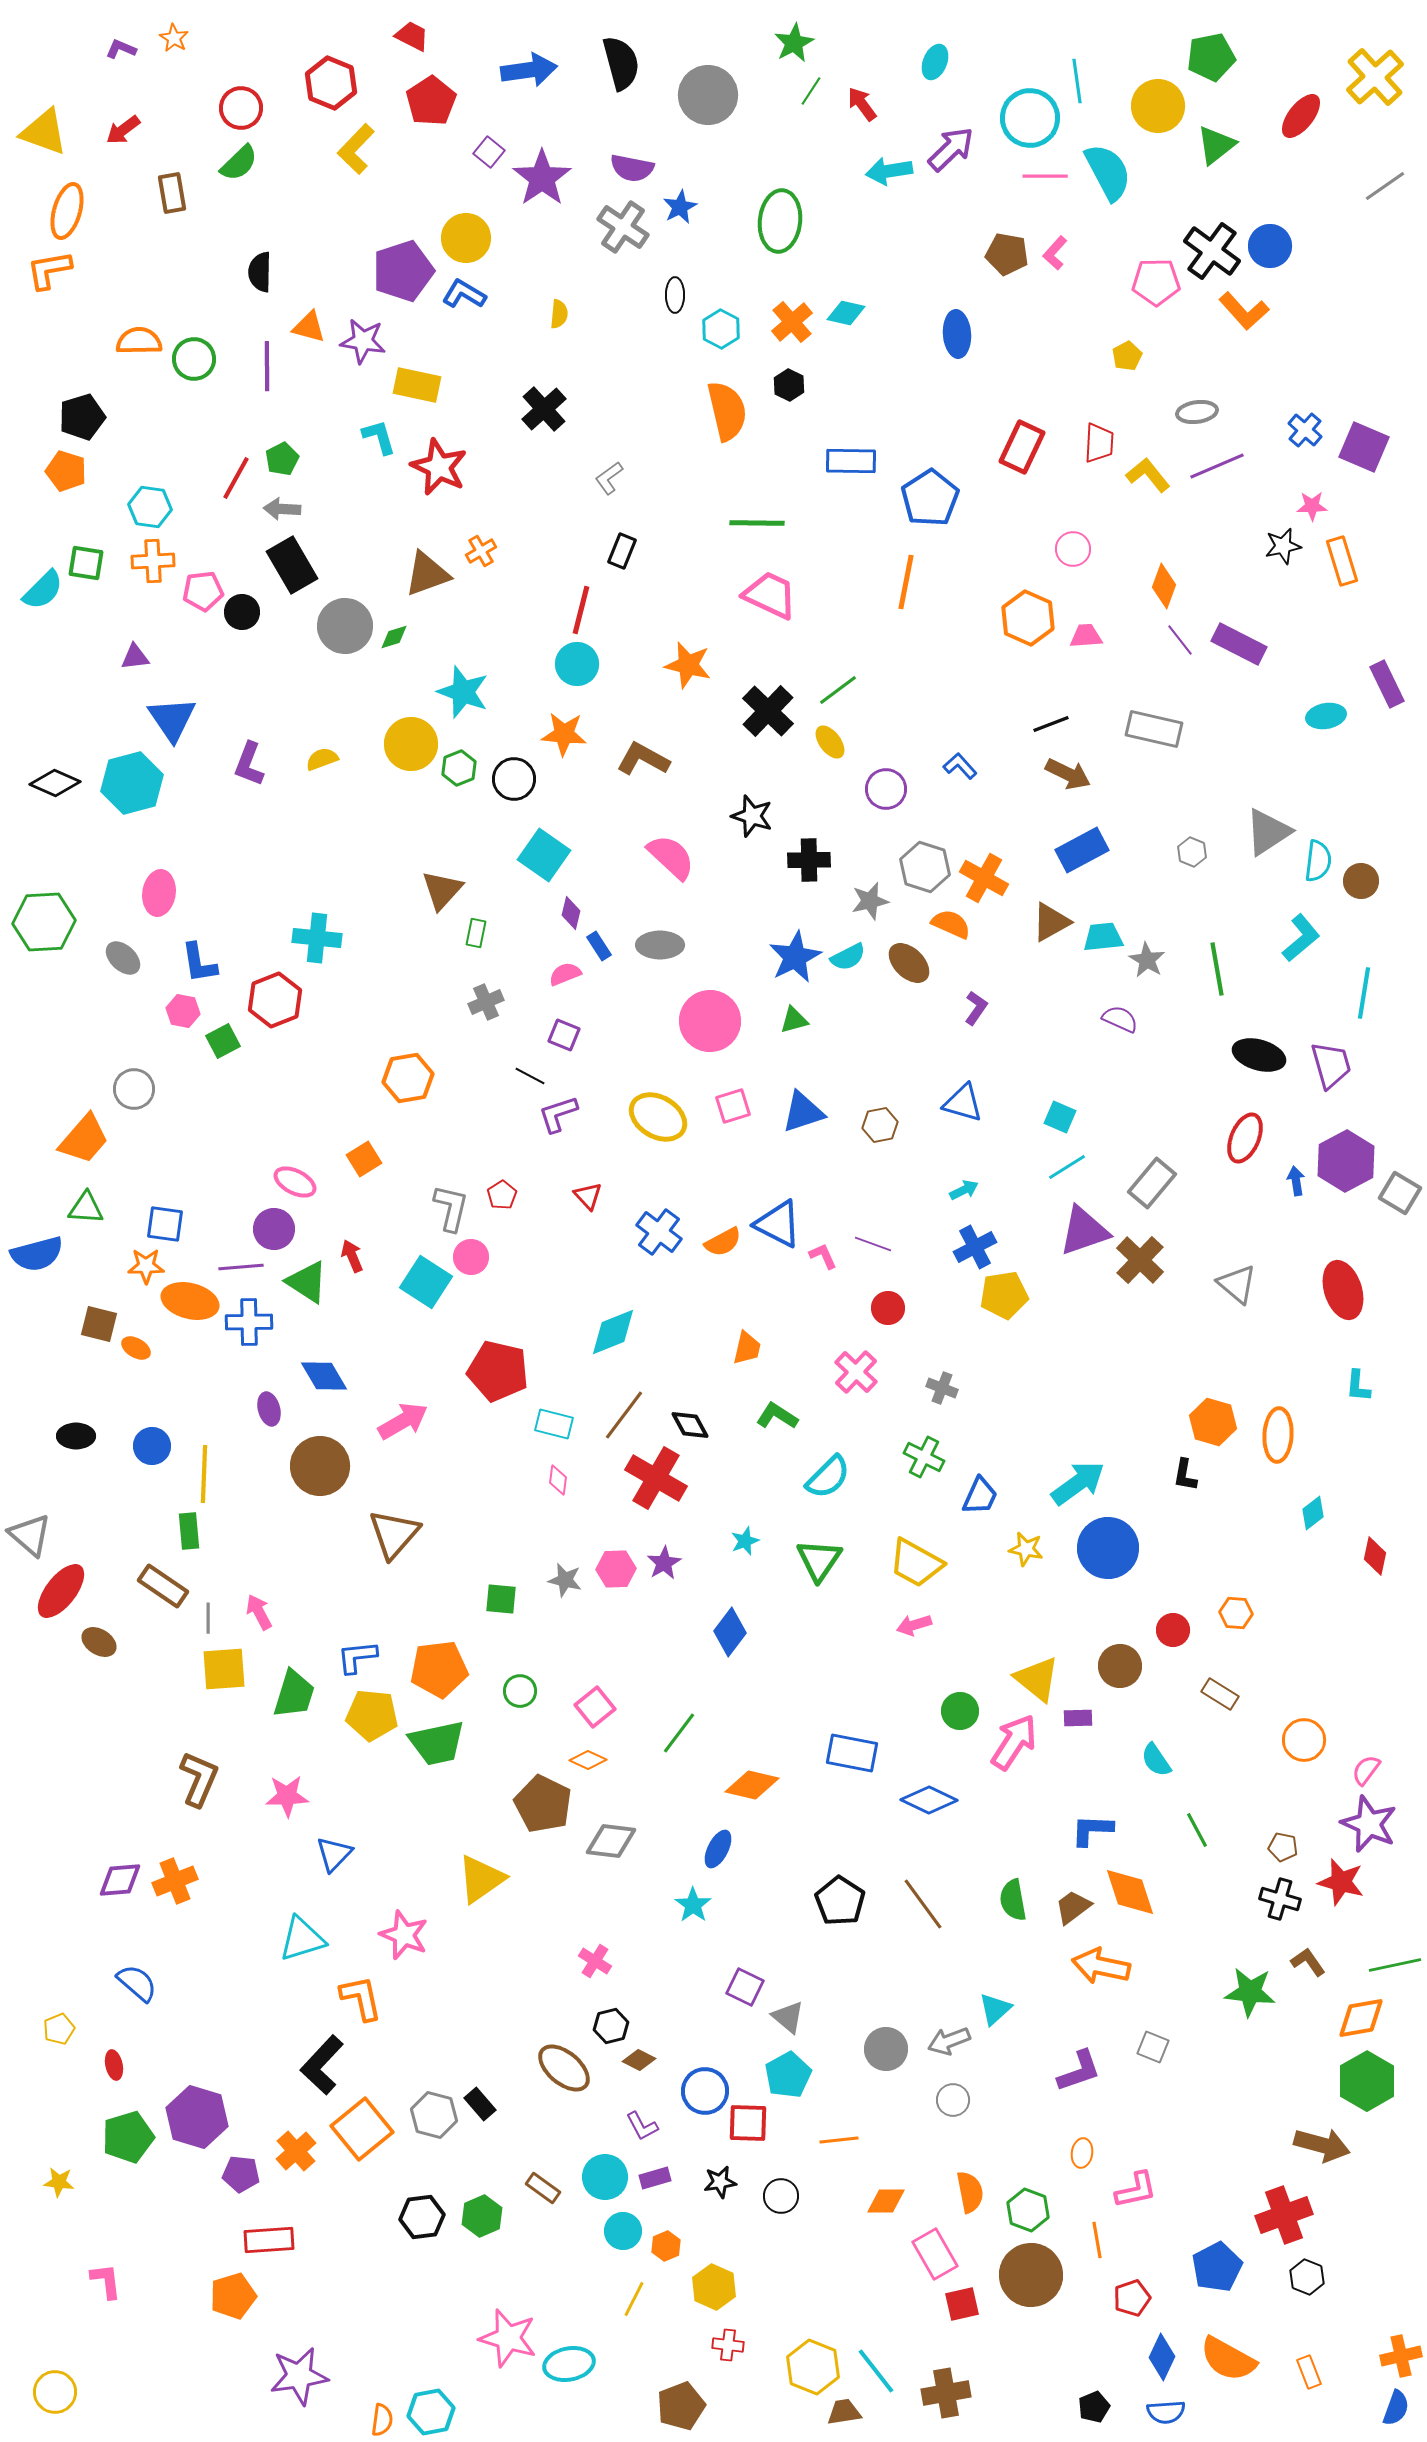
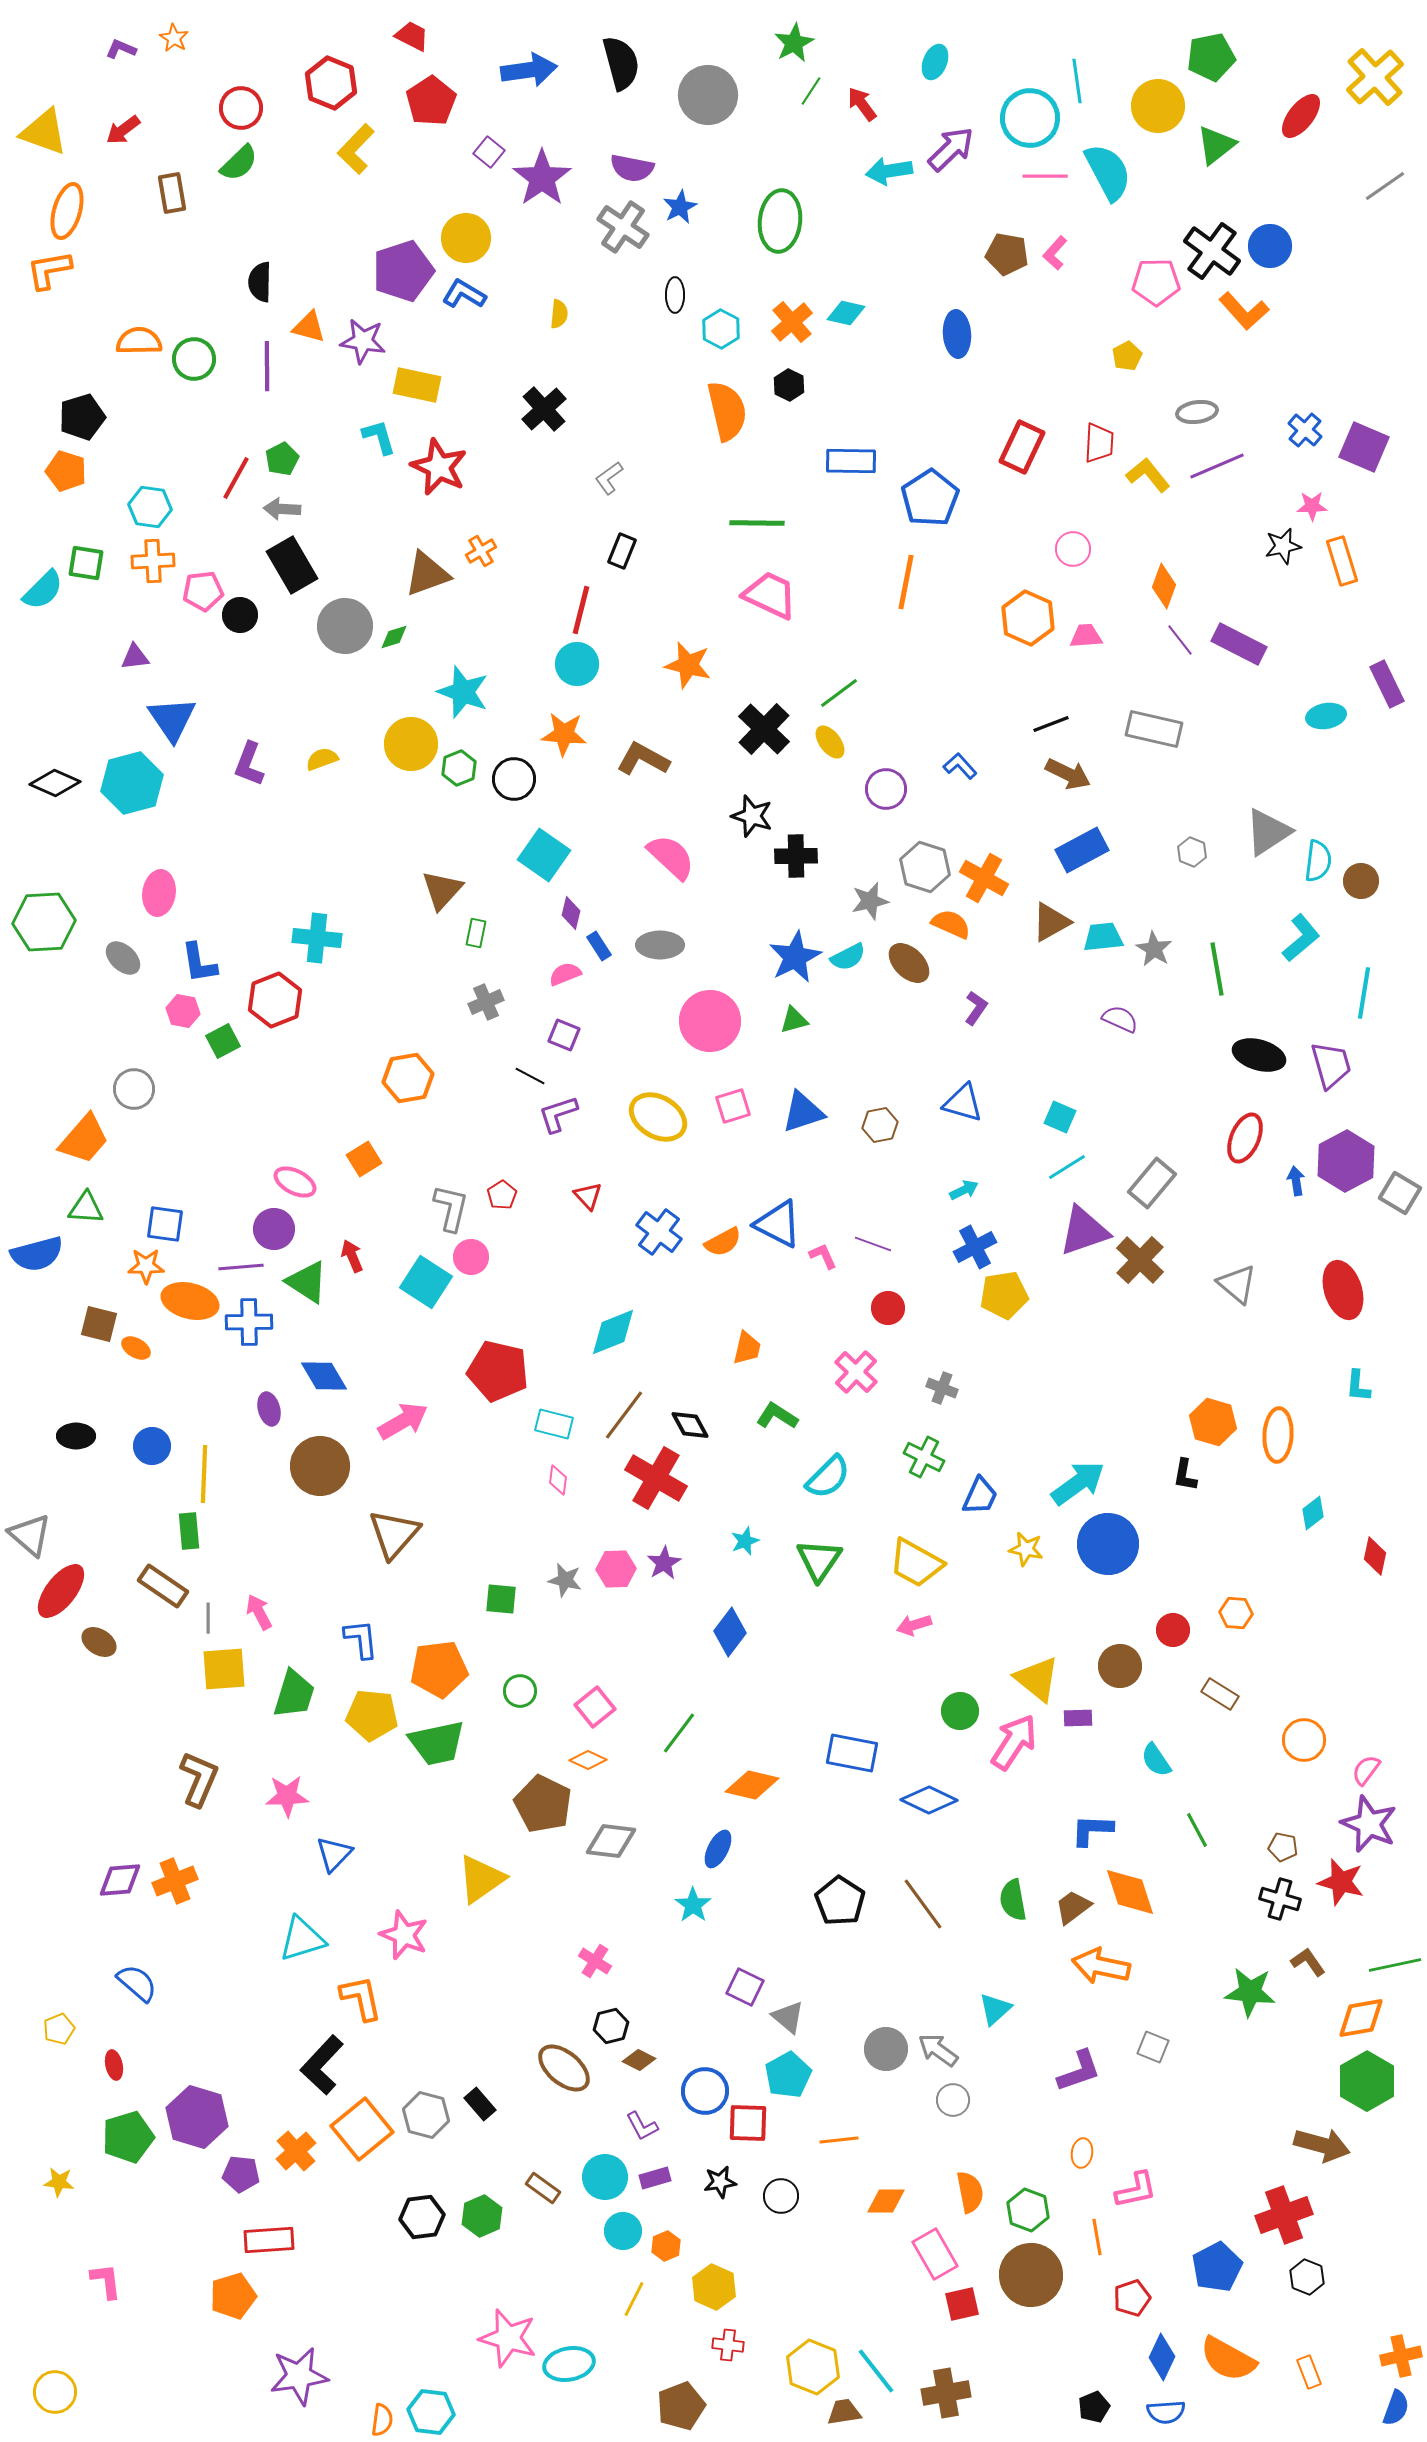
black semicircle at (260, 272): moved 10 px down
black circle at (242, 612): moved 2 px left, 3 px down
green line at (838, 690): moved 1 px right, 3 px down
black cross at (768, 711): moved 4 px left, 18 px down
black cross at (809, 860): moved 13 px left, 4 px up
gray star at (1147, 960): moved 7 px right, 11 px up
blue circle at (1108, 1548): moved 4 px up
blue L-shape at (357, 1657): moved 4 px right, 18 px up; rotated 90 degrees clockwise
gray arrow at (949, 2041): moved 11 px left, 9 px down; rotated 57 degrees clockwise
gray hexagon at (434, 2115): moved 8 px left
orange line at (1097, 2240): moved 3 px up
cyan hexagon at (431, 2412): rotated 18 degrees clockwise
